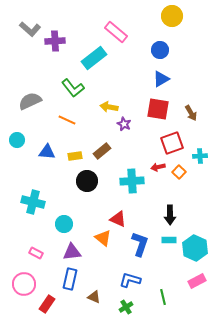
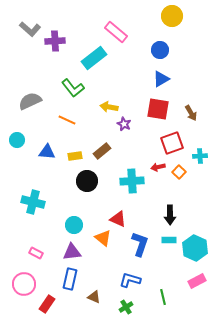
cyan circle at (64, 224): moved 10 px right, 1 px down
